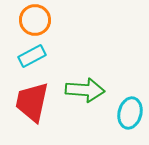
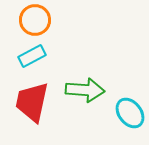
cyan ellipse: rotated 52 degrees counterclockwise
